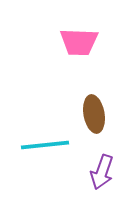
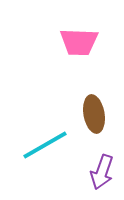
cyan line: rotated 24 degrees counterclockwise
